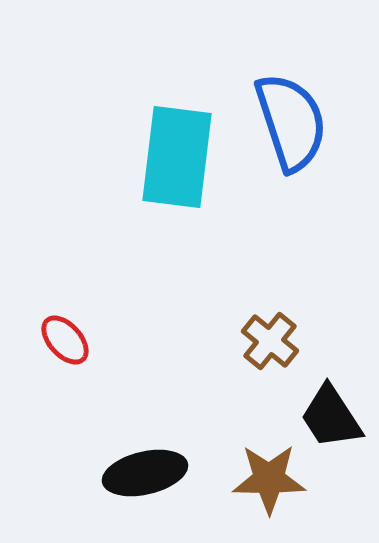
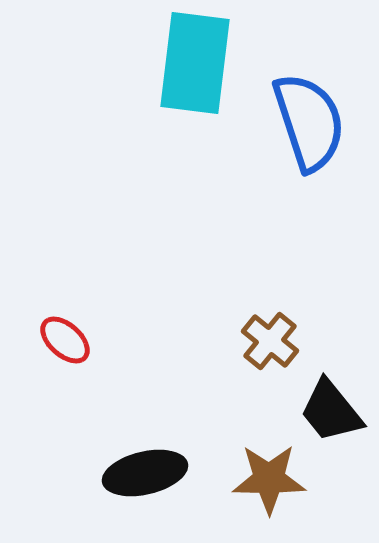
blue semicircle: moved 18 px right
cyan rectangle: moved 18 px right, 94 px up
red ellipse: rotated 6 degrees counterclockwise
black trapezoid: moved 6 px up; rotated 6 degrees counterclockwise
